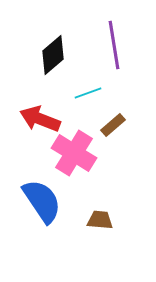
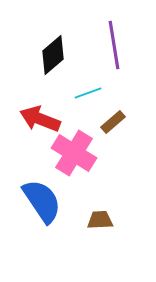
brown rectangle: moved 3 px up
brown trapezoid: rotated 8 degrees counterclockwise
